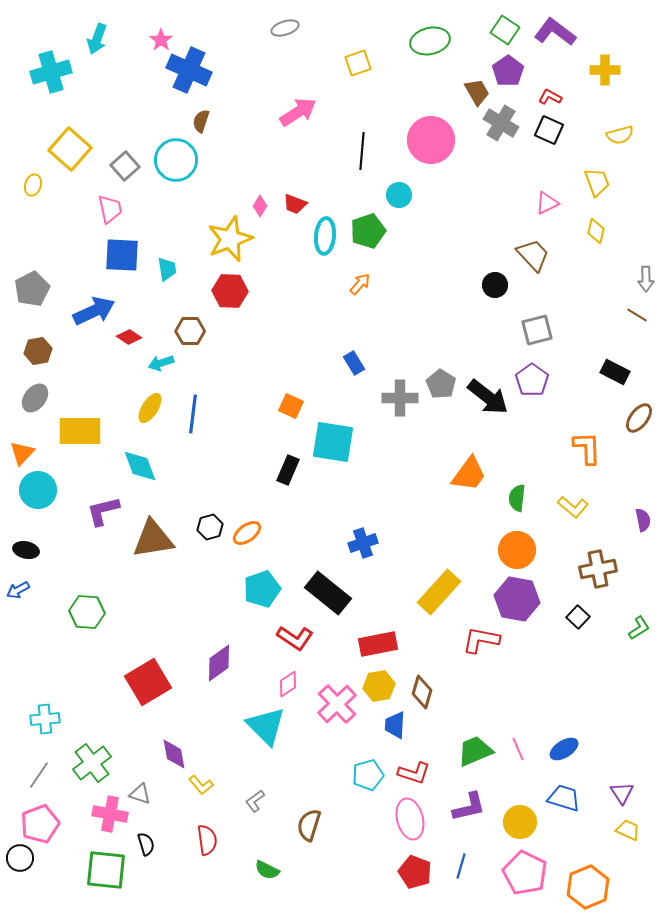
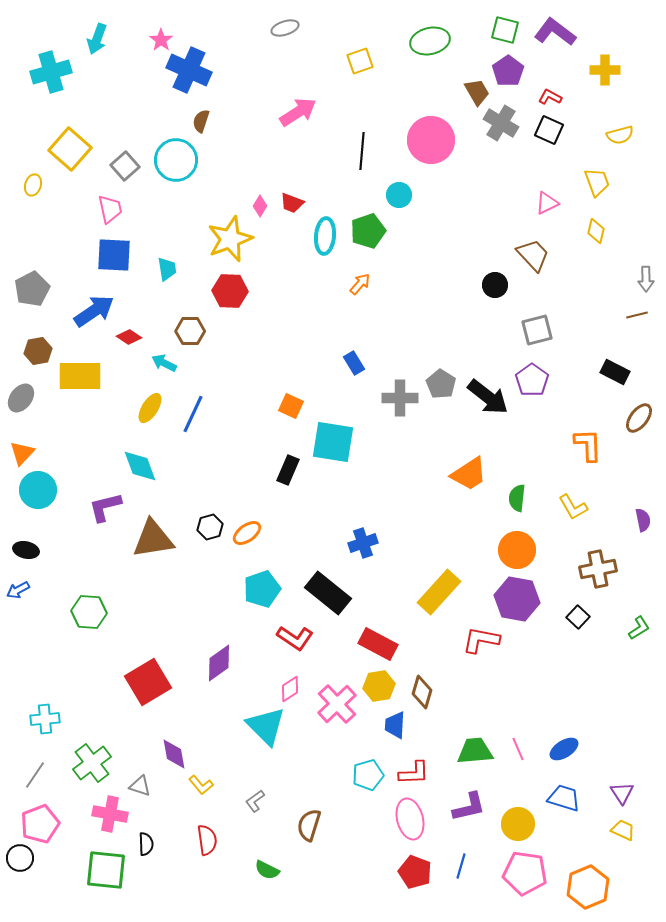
green square at (505, 30): rotated 20 degrees counterclockwise
yellow square at (358, 63): moved 2 px right, 2 px up
red trapezoid at (295, 204): moved 3 px left, 1 px up
blue square at (122, 255): moved 8 px left
blue arrow at (94, 311): rotated 9 degrees counterclockwise
brown line at (637, 315): rotated 45 degrees counterclockwise
cyan arrow at (161, 363): moved 3 px right; rotated 45 degrees clockwise
gray ellipse at (35, 398): moved 14 px left
blue line at (193, 414): rotated 18 degrees clockwise
yellow rectangle at (80, 431): moved 55 px up
orange L-shape at (587, 448): moved 1 px right, 3 px up
orange trapezoid at (469, 474): rotated 21 degrees clockwise
yellow L-shape at (573, 507): rotated 20 degrees clockwise
purple L-shape at (103, 511): moved 2 px right, 4 px up
green hexagon at (87, 612): moved 2 px right
red rectangle at (378, 644): rotated 39 degrees clockwise
pink diamond at (288, 684): moved 2 px right, 5 px down
green trapezoid at (475, 751): rotated 18 degrees clockwise
red L-shape at (414, 773): rotated 20 degrees counterclockwise
gray line at (39, 775): moved 4 px left
gray triangle at (140, 794): moved 8 px up
yellow circle at (520, 822): moved 2 px left, 2 px down
yellow trapezoid at (628, 830): moved 5 px left
black semicircle at (146, 844): rotated 15 degrees clockwise
pink pentagon at (525, 873): rotated 18 degrees counterclockwise
